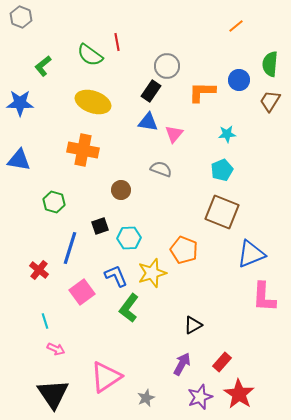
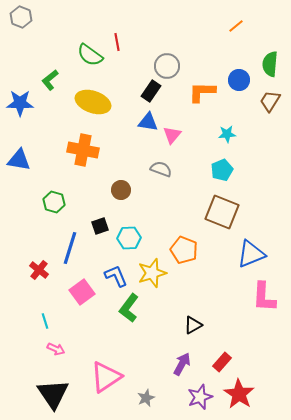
green L-shape at (43, 66): moved 7 px right, 14 px down
pink triangle at (174, 134): moved 2 px left, 1 px down
